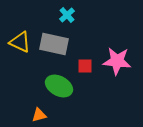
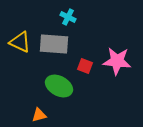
cyan cross: moved 1 px right, 2 px down; rotated 21 degrees counterclockwise
gray rectangle: rotated 8 degrees counterclockwise
red square: rotated 21 degrees clockwise
